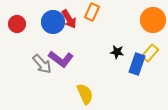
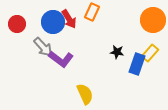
gray arrow: moved 1 px right, 17 px up
